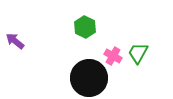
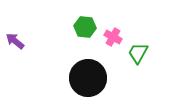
green hexagon: rotated 20 degrees counterclockwise
pink cross: moved 19 px up
black circle: moved 1 px left
